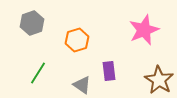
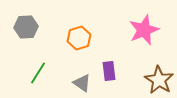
gray hexagon: moved 6 px left, 4 px down; rotated 15 degrees clockwise
orange hexagon: moved 2 px right, 2 px up
gray triangle: moved 2 px up
